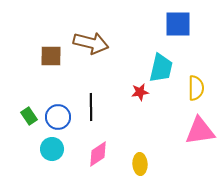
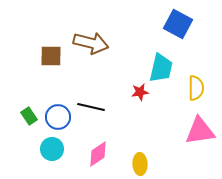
blue square: rotated 28 degrees clockwise
black line: rotated 76 degrees counterclockwise
